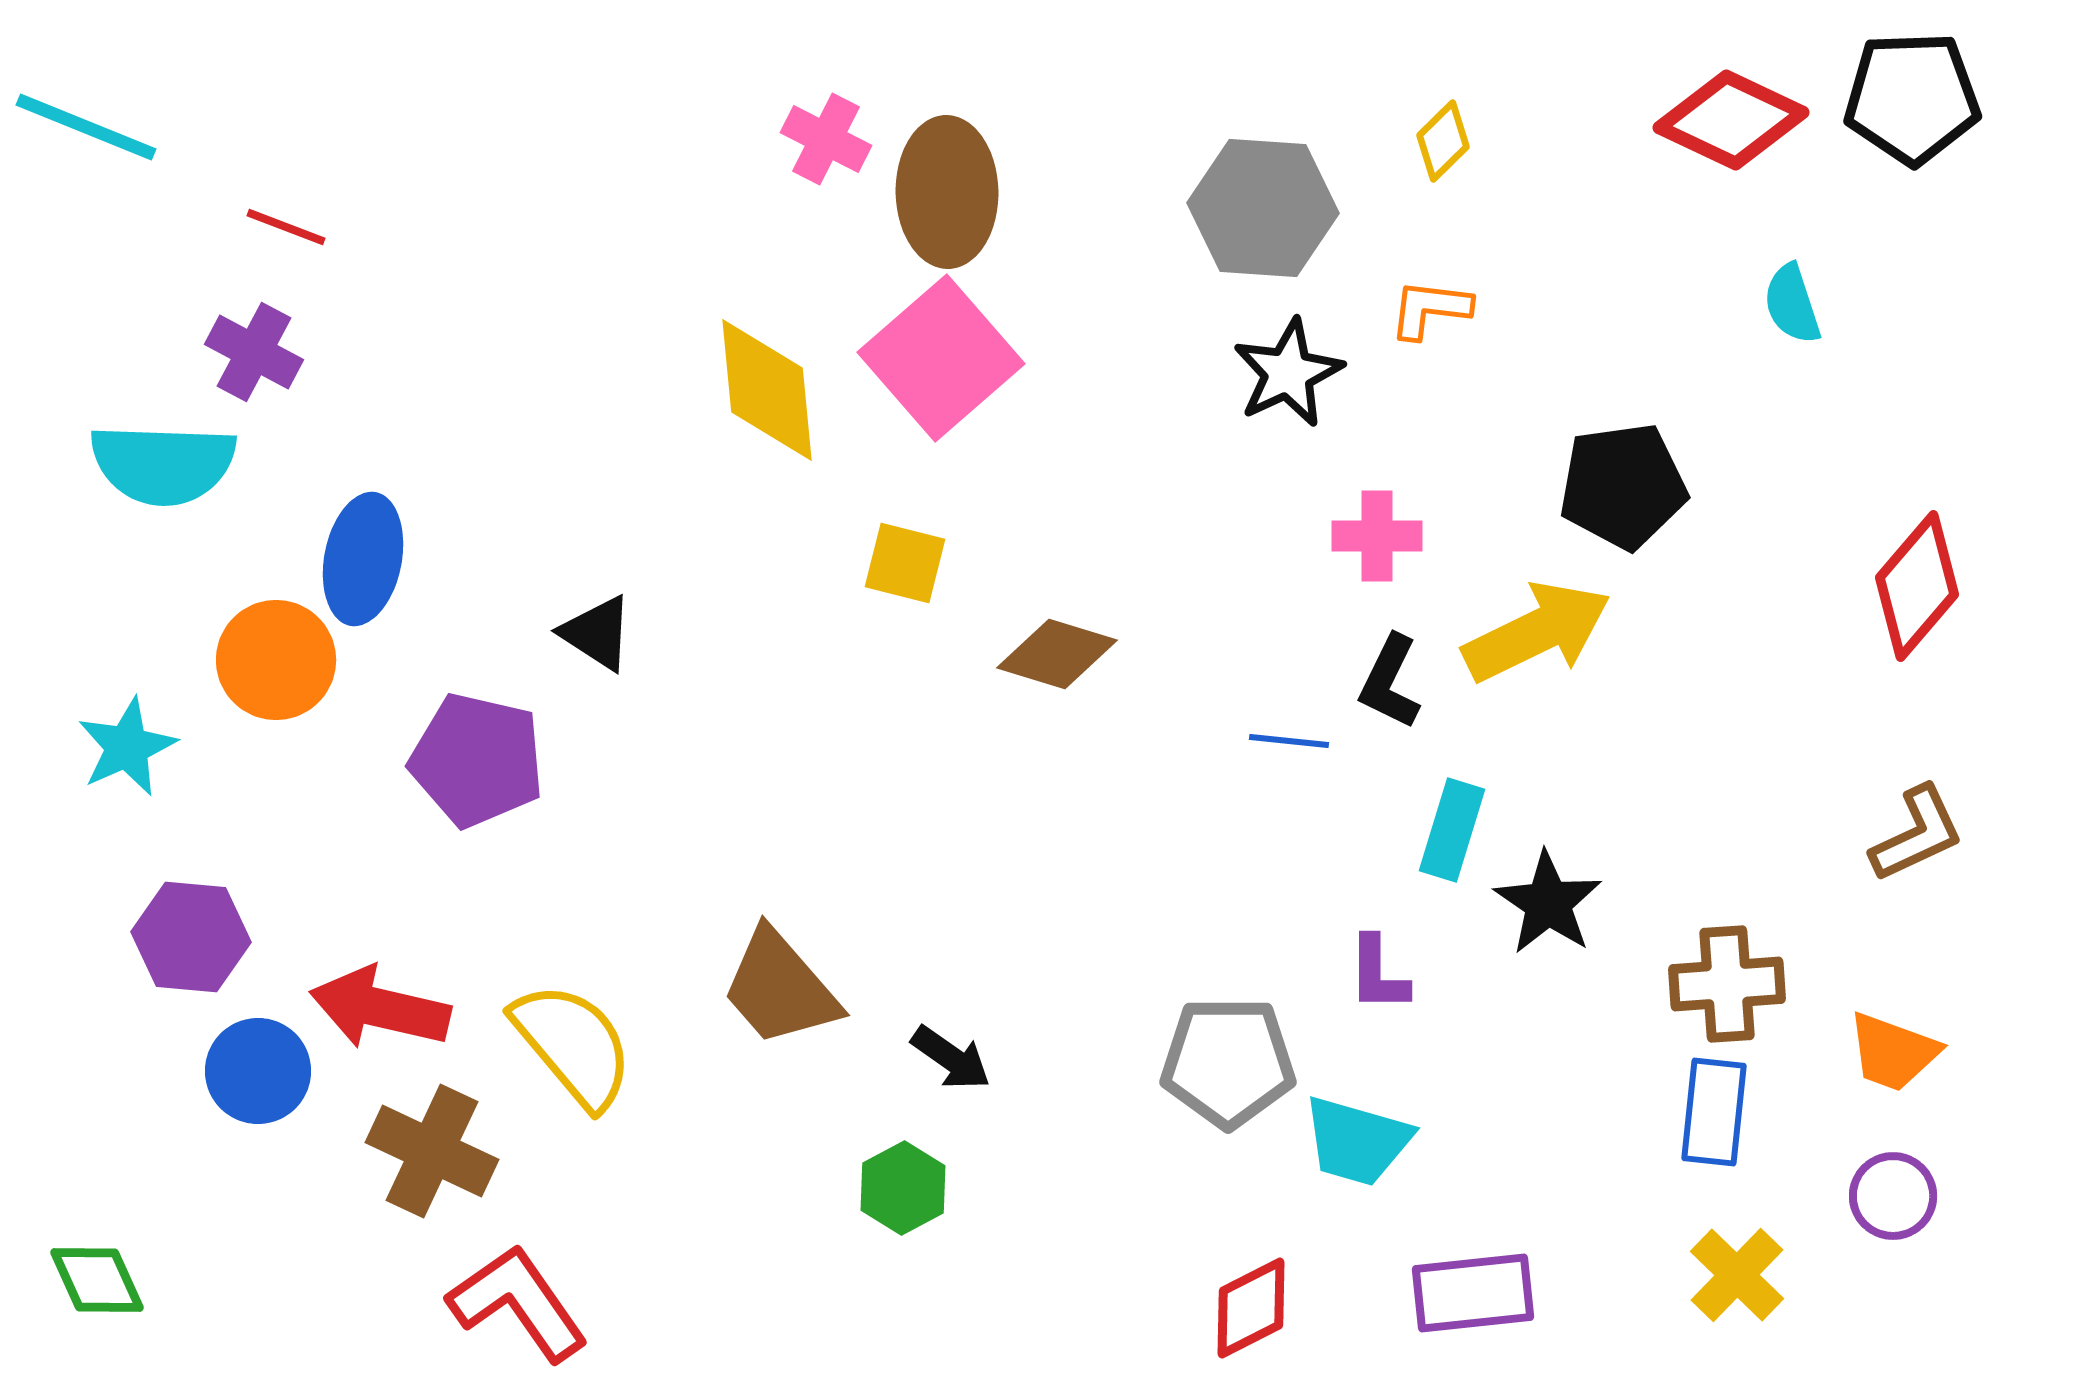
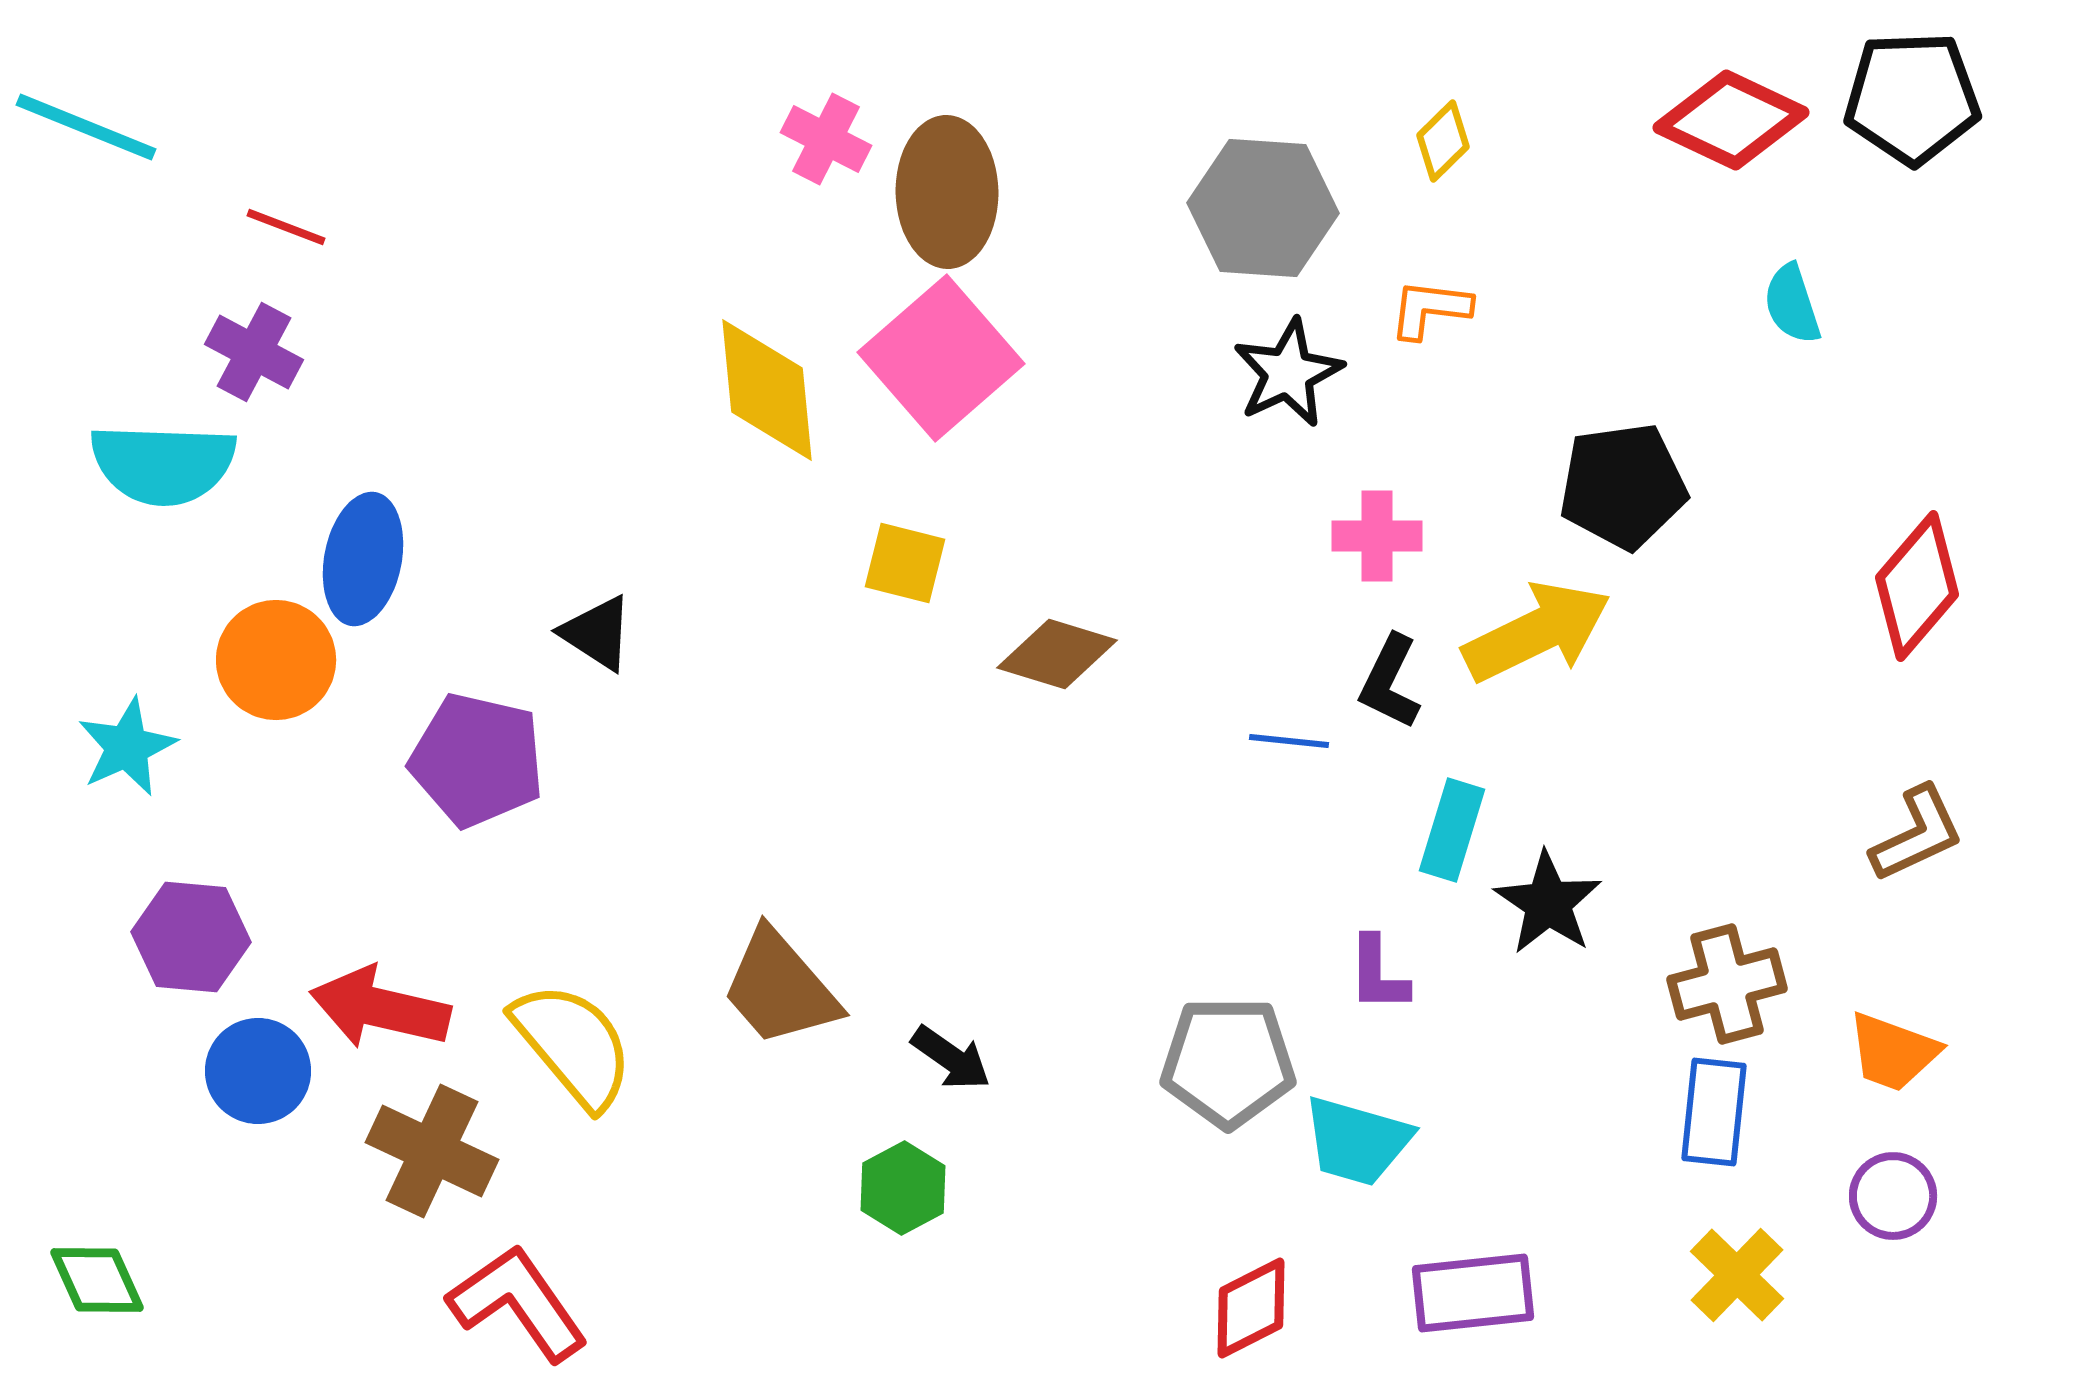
brown cross at (1727, 984): rotated 11 degrees counterclockwise
